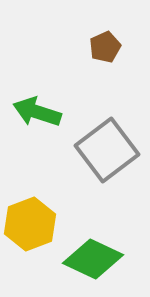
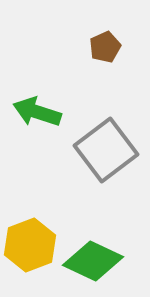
gray square: moved 1 px left
yellow hexagon: moved 21 px down
green diamond: moved 2 px down
